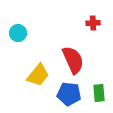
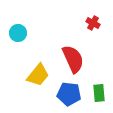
red cross: rotated 32 degrees clockwise
red semicircle: moved 1 px up
